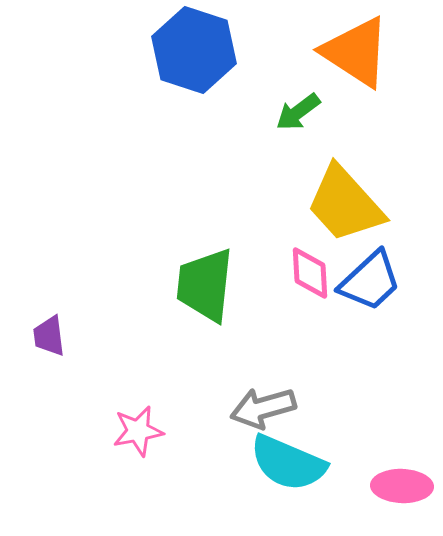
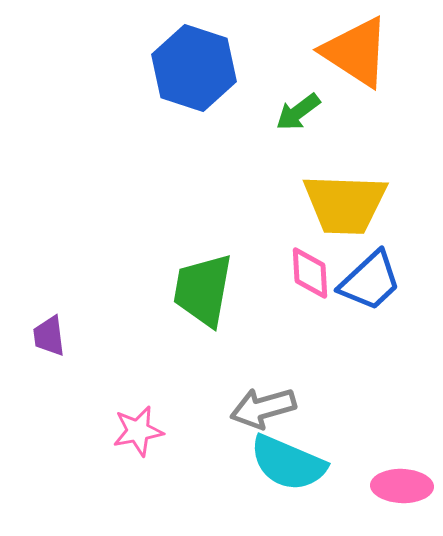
blue hexagon: moved 18 px down
yellow trapezoid: rotated 46 degrees counterclockwise
green trapezoid: moved 2 px left, 5 px down; rotated 4 degrees clockwise
